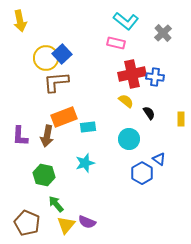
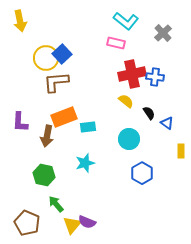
yellow rectangle: moved 32 px down
purple L-shape: moved 14 px up
blue triangle: moved 8 px right, 36 px up
yellow triangle: moved 6 px right
